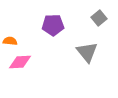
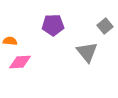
gray square: moved 6 px right, 8 px down
